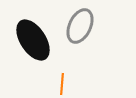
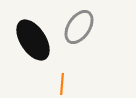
gray ellipse: moved 1 px left, 1 px down; rotated 8 degrees clockwise
